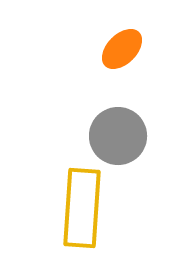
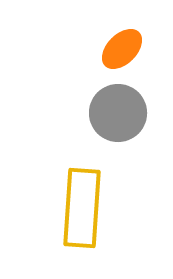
gray circle: moved 23 px up
